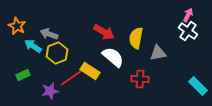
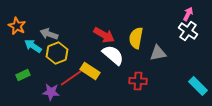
pink arrow: moved 1 px up
red arrow: moved 3 px down
white semicircle: moved 2 px up
red cross: moved 2 px left, 2 px down
purple star: moved 1 px right, 1 px down; rotated 18 degrees clockwise
